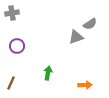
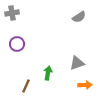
gray semicircle: moved 11 px left, 7 px up
gray triangle: moved 1 px right, 26 px down
purple circle: moved 2 px up
brown line: moved 15 px right, 3 px down
